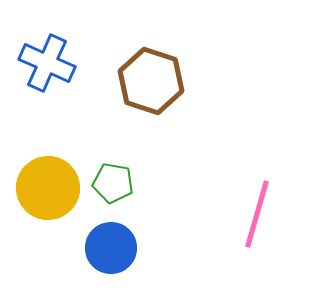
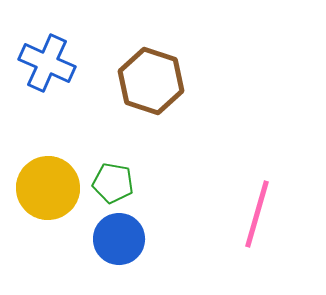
blue circle: moved 8 px right, 9 px up
